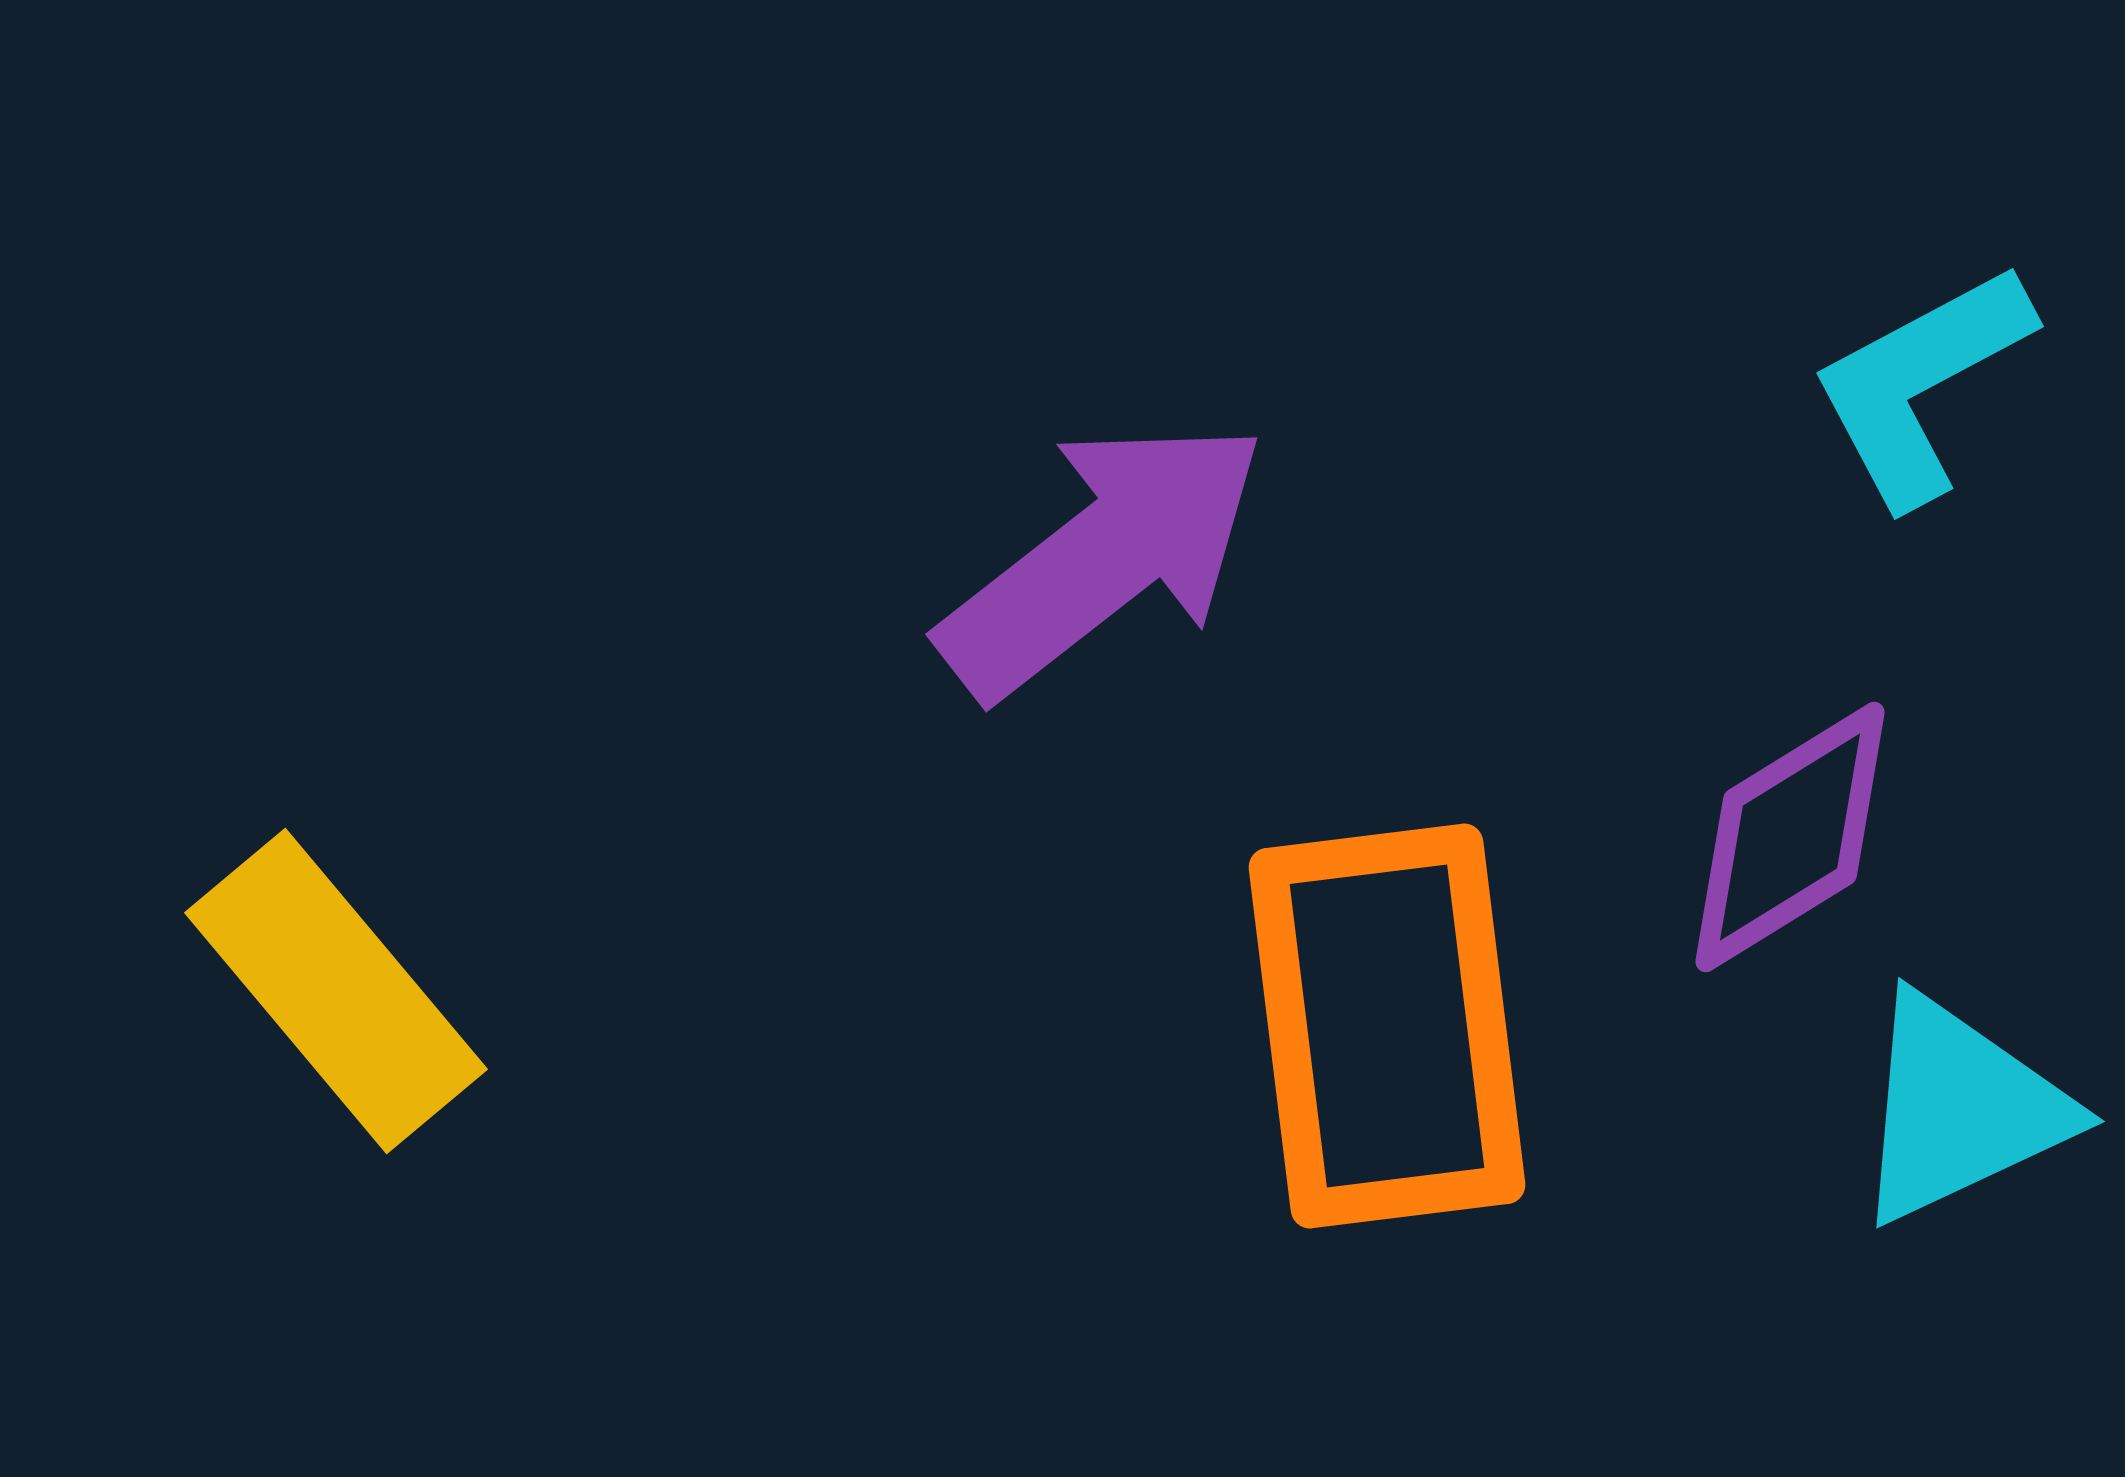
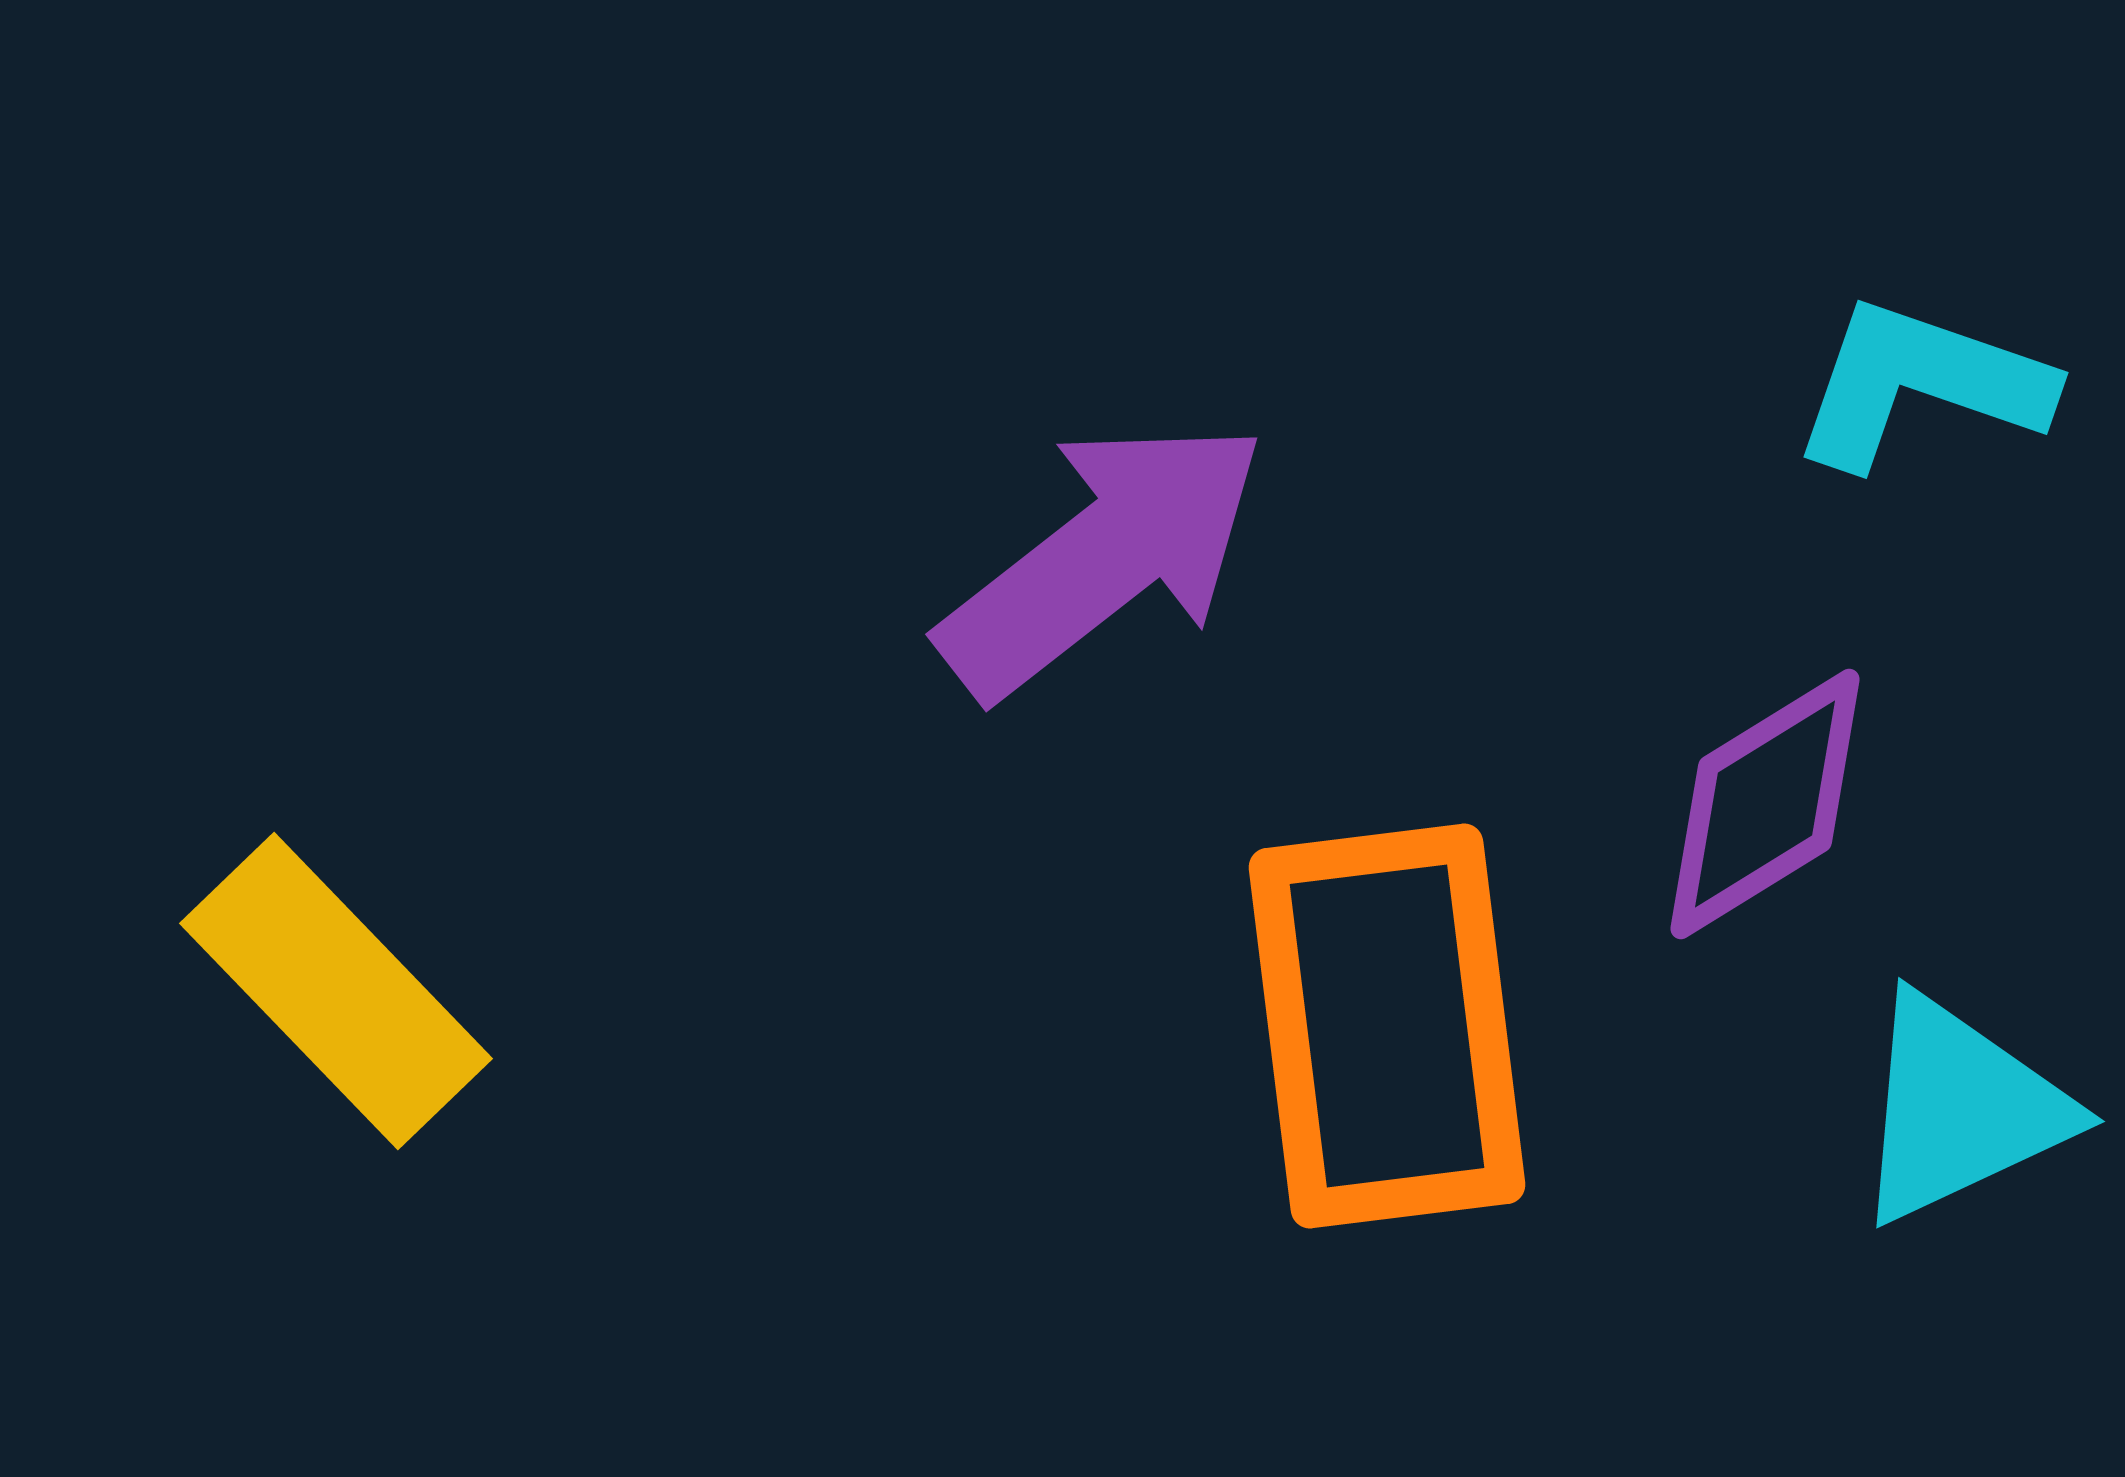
cyan L-shape: rotated 47 degrees clockwise
purple diamond: moved 25 px left, 33 px up
yellow rectangle: rotated 4 degrees counterclockwise
